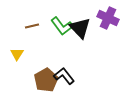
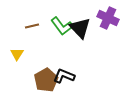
black L-shape: rotated 30 degrees counterclockwise
